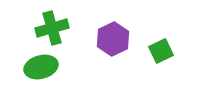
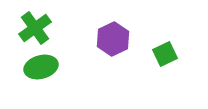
green cross: moved 17 px left; rotated 20 degrees counterclockwise
green square: moved 4 px right, 3 px down
